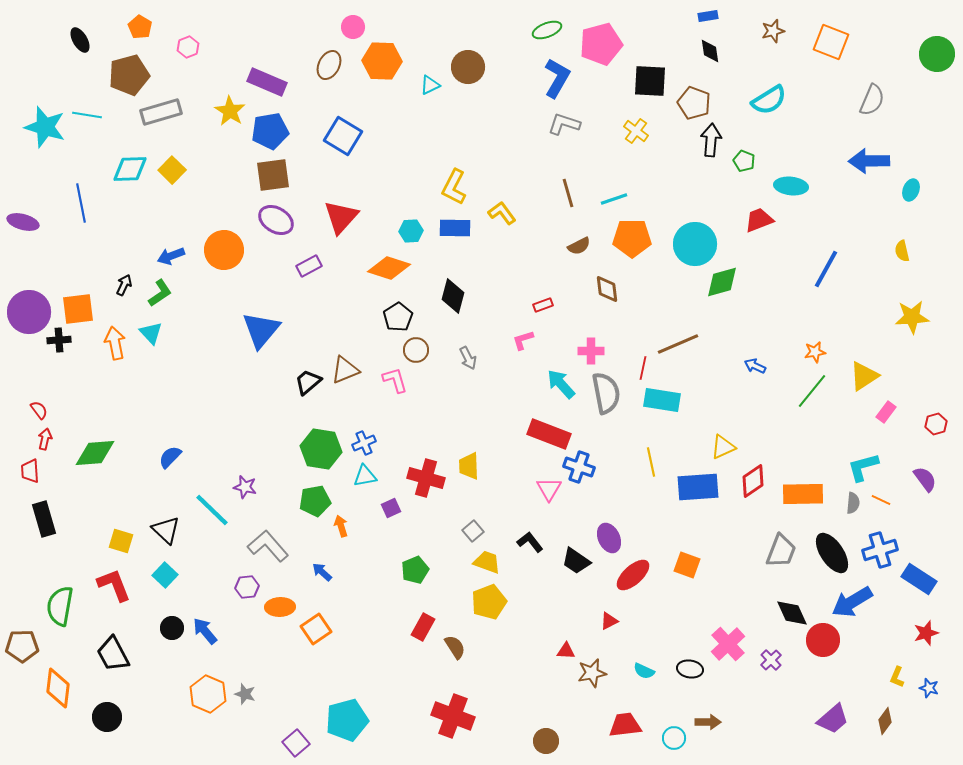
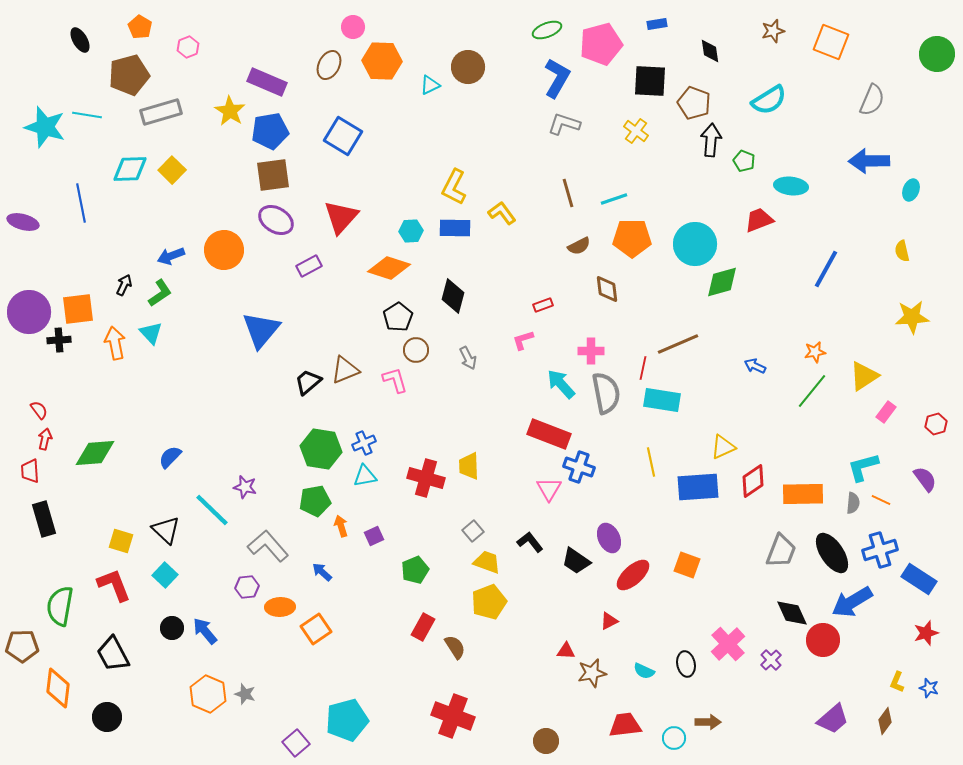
blue rectangle at (708, 16): moved 51 px left, 8 px down
purple square at (391, 508): moved 17 px left, 28 px down
black ellipse at (690, 669): moved 4 px left, 5 px up; rotated 70 degrees clockwise
yellow L-shape at (897, 677): moved 5 px down
